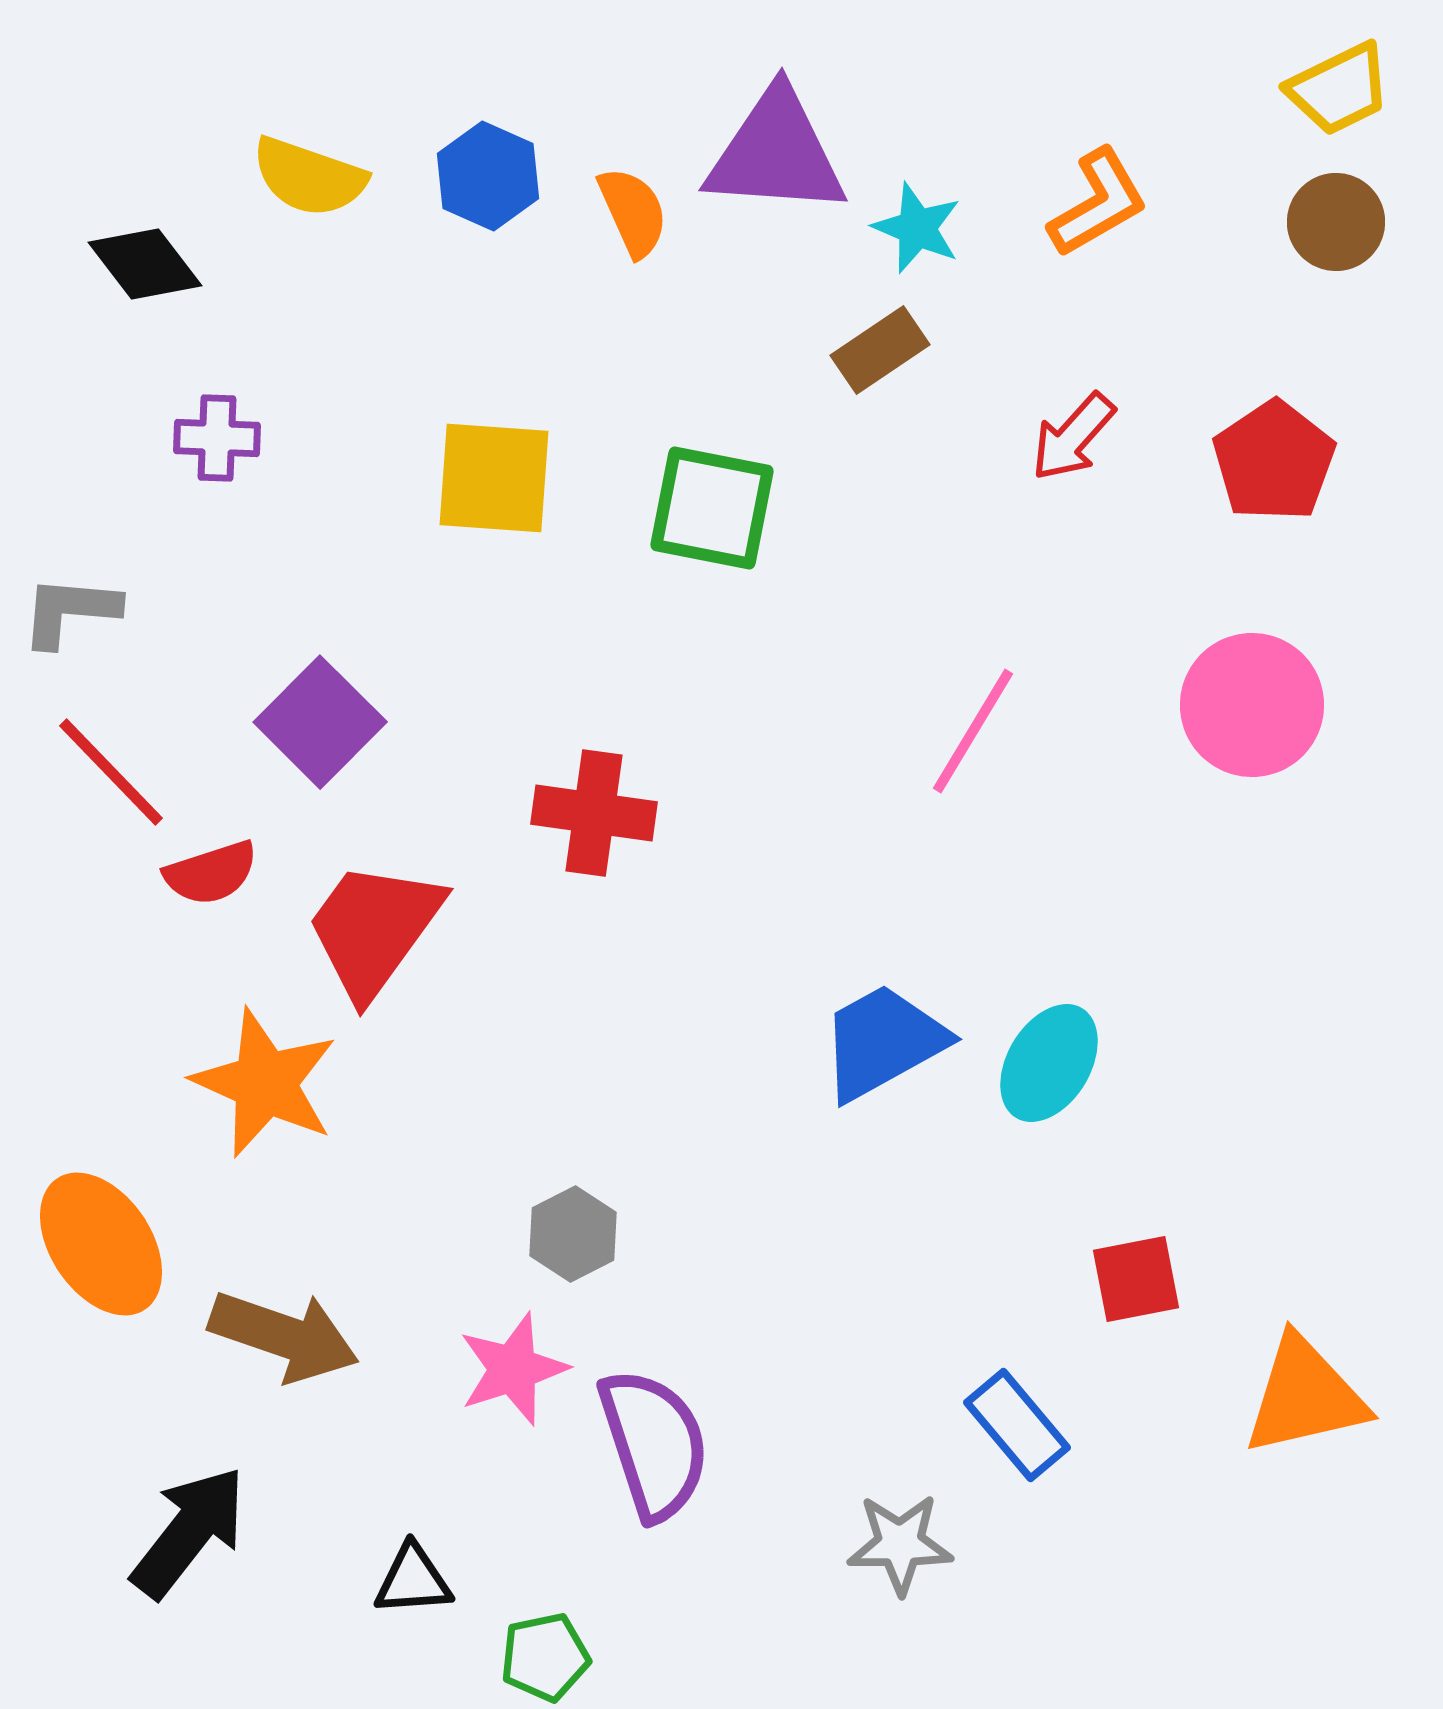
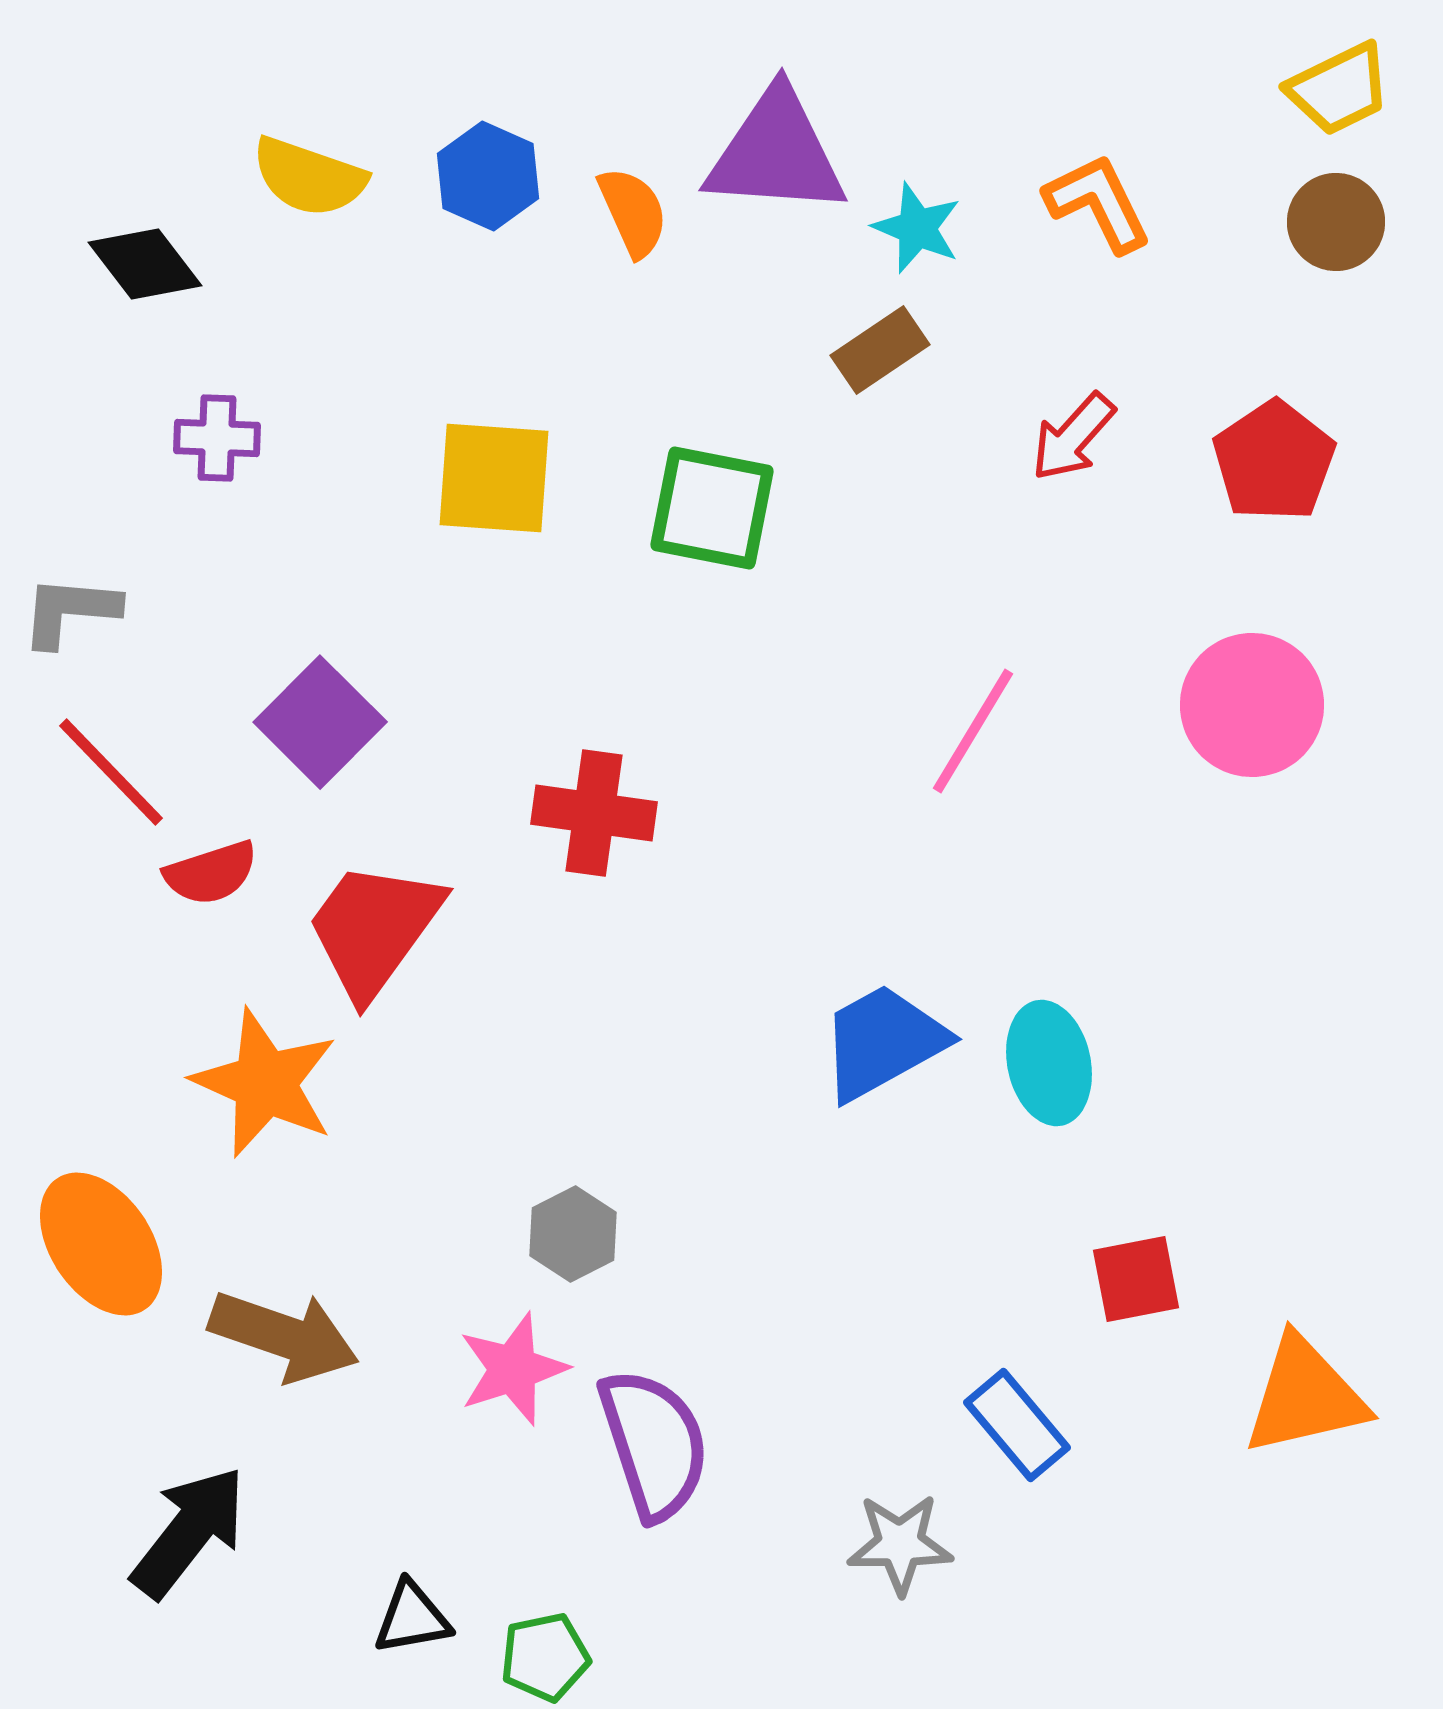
orange L-shape: rotated 86 degrees counterclockwise
cyan ellipse: rotated 43 degrees counterclockwise
black triangle: moved 1 px left, 38 px down; rotated 6 degrees counterclockwise
